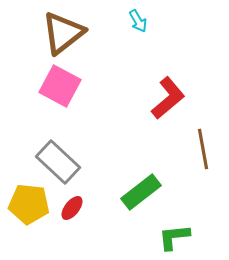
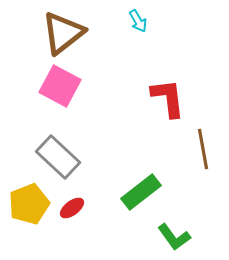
red L-shape: rotated 57 degrees counterclockwise
gray rectangle: moved 5 px up
yellow pentagon: rotated 27 degrees counterclockwise
red ellipse: rotated 15 degrees clockwise
green L-shape: rotated 120 degrees counterclockwise
